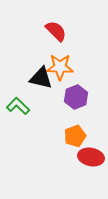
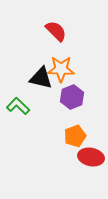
orange star: moved 1 px right, 2 px down
purple hexagon: moved 4 px left
